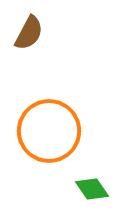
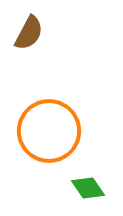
green diamond: moved 4 px left, 1 px up
